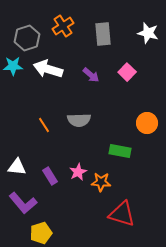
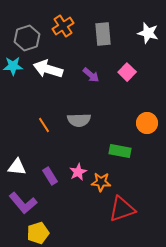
red triangle: moved 5 px up; rotated 36 degrees counterclockwise
yellow pentagon: moved 3 px left
